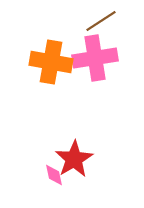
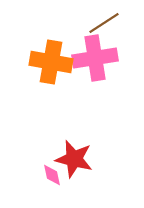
brown line: moved 3 px right, 2 px down
red star: rotated 27 degrees counterclockwise
pink diamond: moved 2 px left
